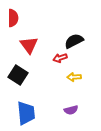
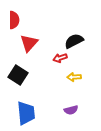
red semicircle: moved 1 px right, 2 px down
red triangle: moved 2 px up; rotated 18 degrees clockwise
